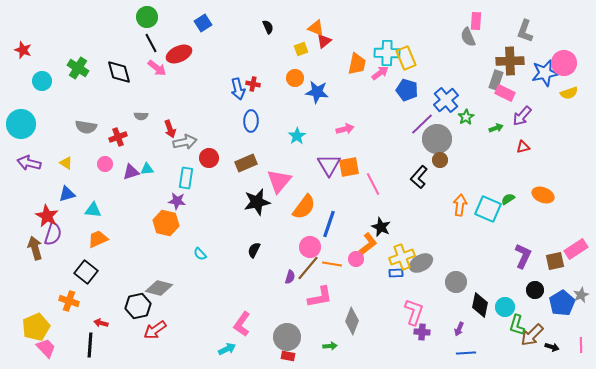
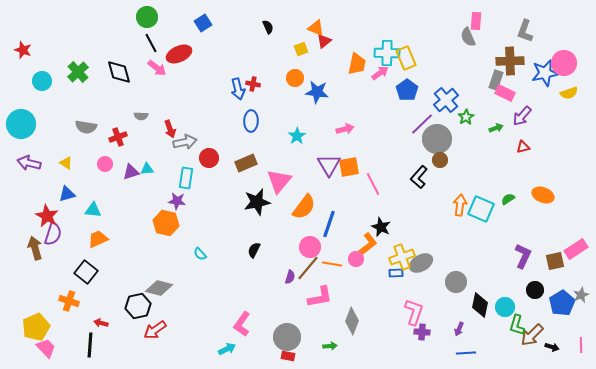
green cross at (78, 68): moved 4 px down; rotated 15 degrees clockwise
blue pentagon at (407, 90): rotated 20 degrees clockwise
cyan square at (488, 209): moved 7 px left
